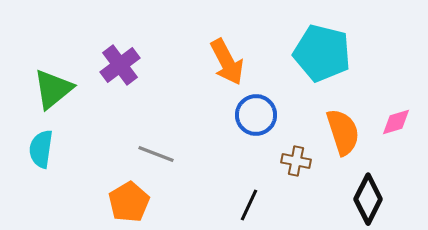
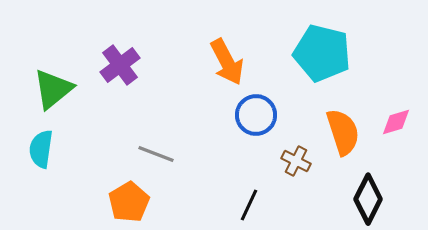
brown cross: rotated 16 degrees clockwise
